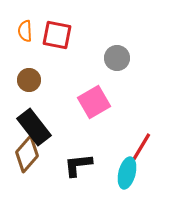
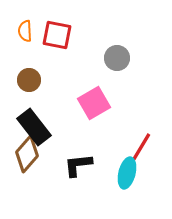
pink square: moved 1 px down
